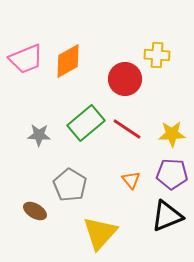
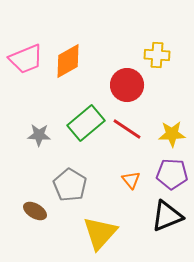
red circle: moved 2 px right, 6 px down
